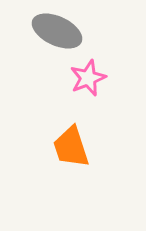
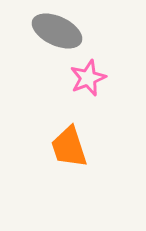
orange trapezoid: moved 2 px left
